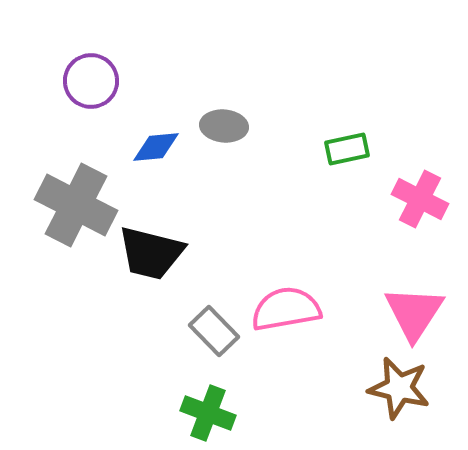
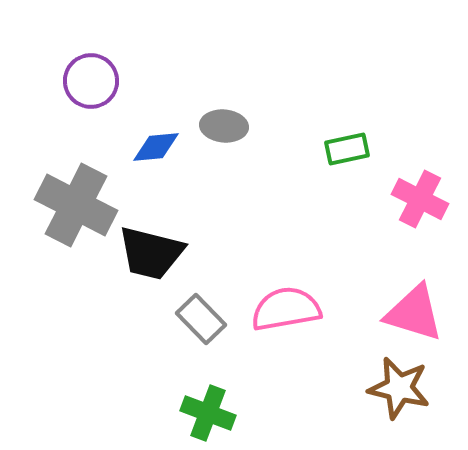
pink triangle: rotated 46 degrees counterclockwise
gray rectangle: moved 13 px left, 12 px up
